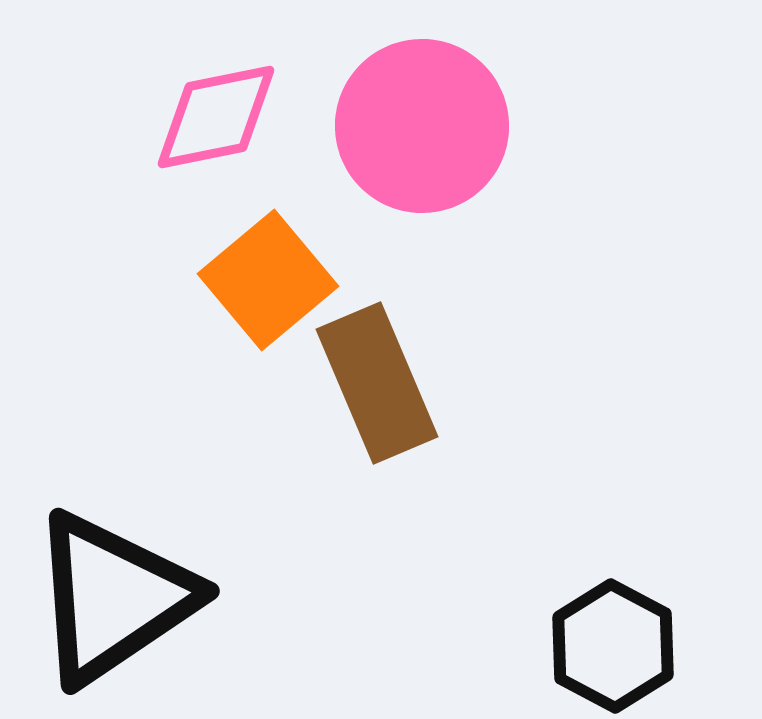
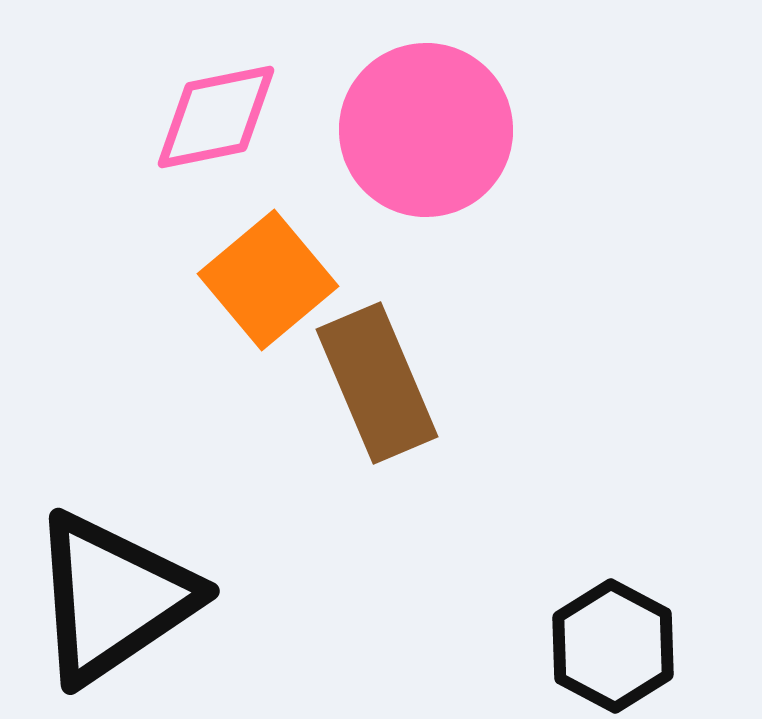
pink circle: moved 4 px right, 4 px down
